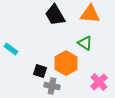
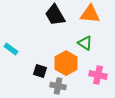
pink cross: moved 1 px left, 7 px up; rotated 36 degrees counterclockwise
gray cross: moved 6 px right
